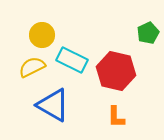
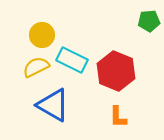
green pentagon: moved 1 px right, 12 px up; rotated 20 degrees clockwise
yellow semicircle: moved 4 px right
red hexagon: rotated 9 degrees clockwise
orange L-shape: moved 2 px right
